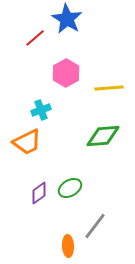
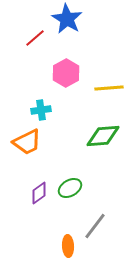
cyan cross: rotated 12 degrees clockwise
